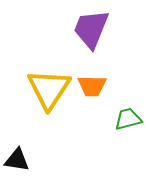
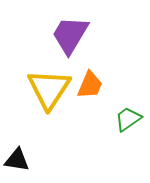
purple trapezoid: moved 21 px left, 6 px down; rotated 9 degrees clockwise
orange trapezoid: moved 2 px left, 1 px up; rotated 68 degrees counterclockwise
green trapezoid: rotated 20 degrees counterclockwise
